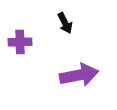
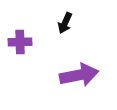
black arrow: rotated 50 degrees clockwise
